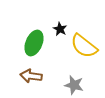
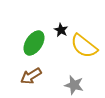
black star: moved 1 px right, 1 px down
green ellipse: rotated 10 degrees clockwise
brown arrow: rotated 40 degrees counterclockwise
